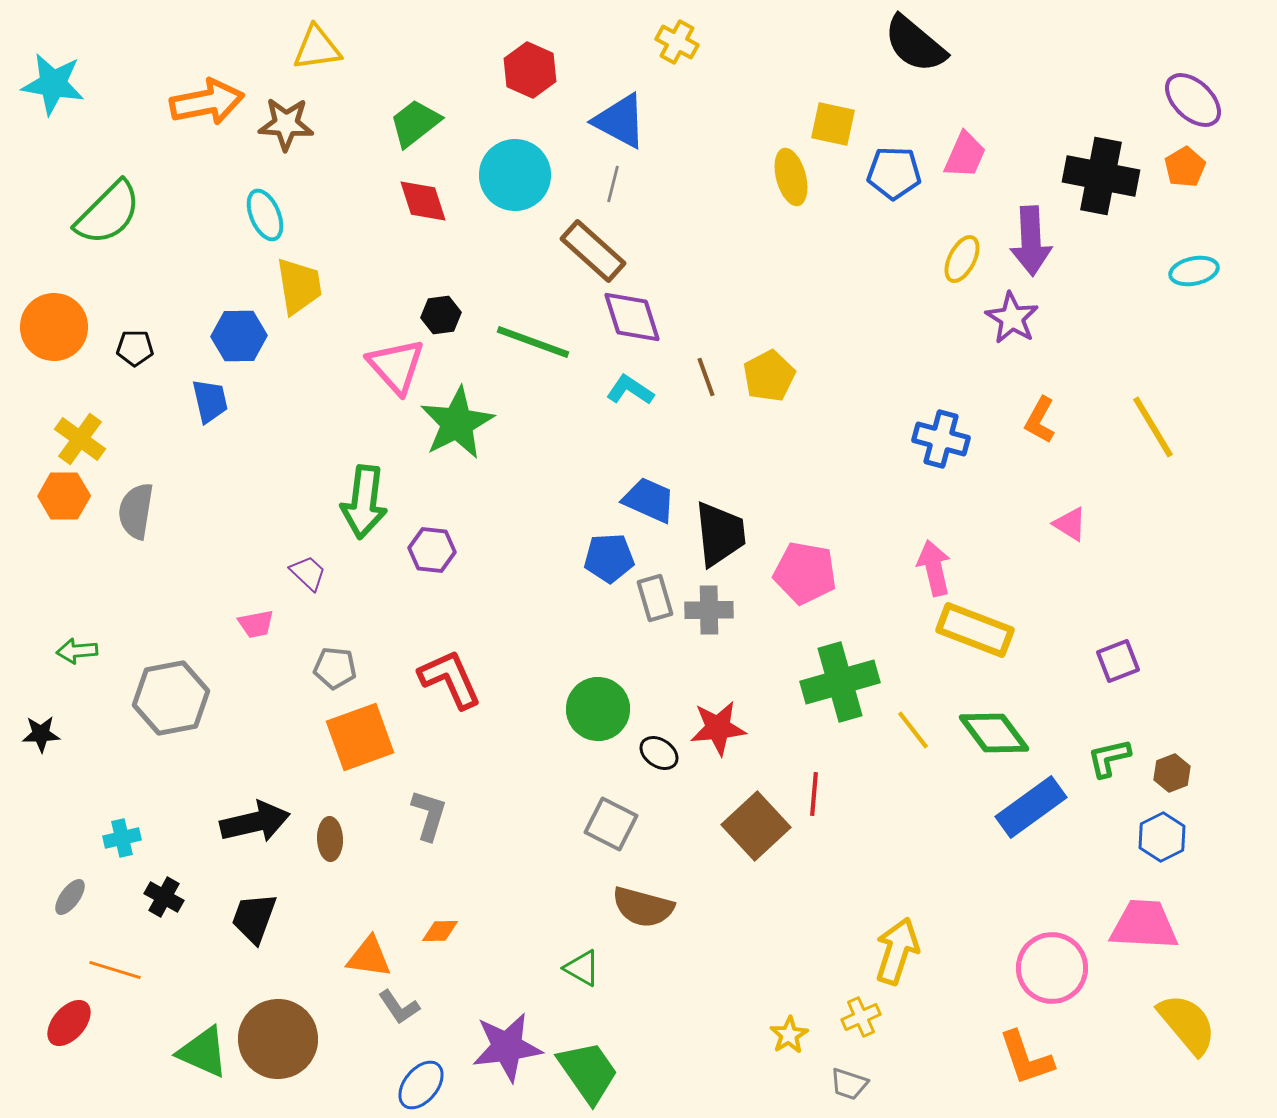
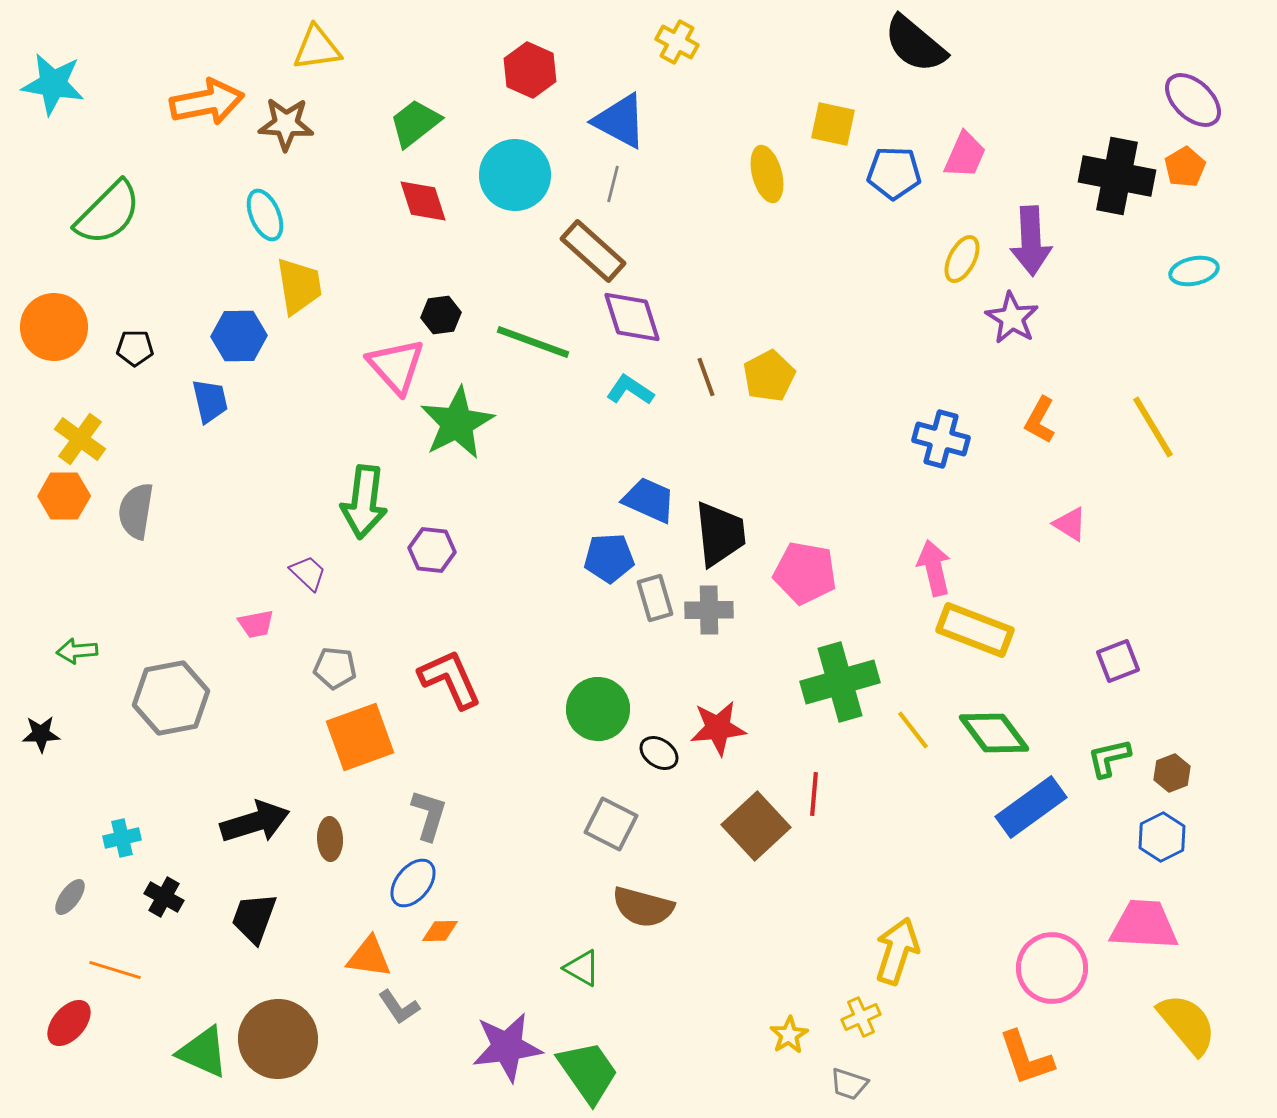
black cross at (1101, 176): moved 16 px right
yellow ellipse at (791, 177): moved 24 px left, 3 px up
black arrow at (255, 822): rotated 4 degrees counterclockwise
blue ellipse at (421, 1085): moved 8 px left, 202 px up
